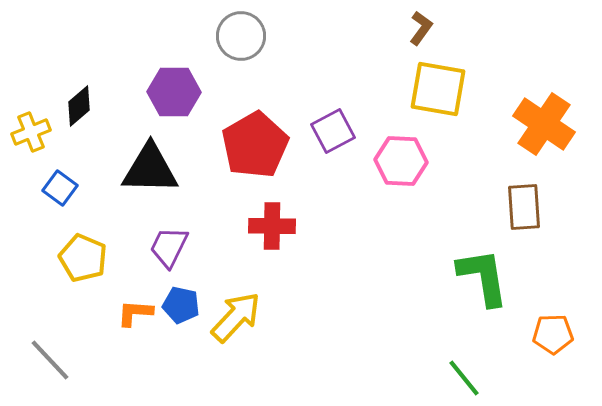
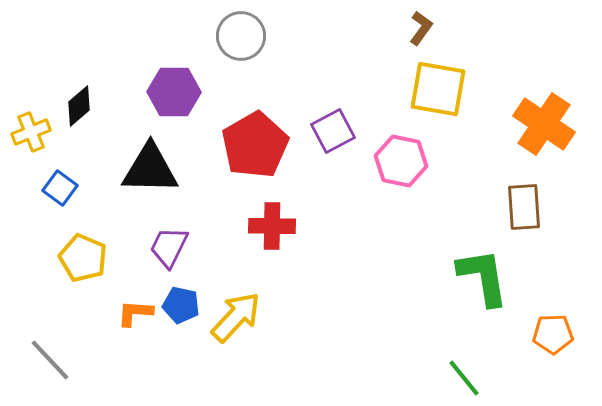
pink hexagon: rotated 9 degrees clockwise
